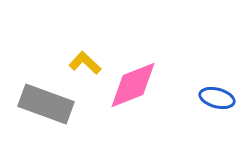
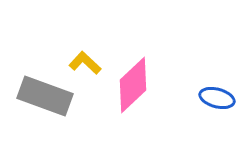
pink diamond: rotated 22 degrees counterclockwise
gray rectangle: moved 1 px left, 8 px up
